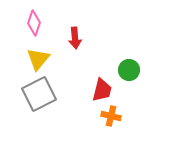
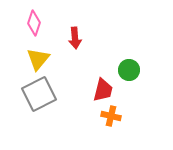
red trapezoid: moved 1 px right
